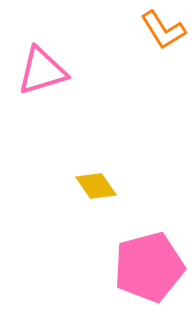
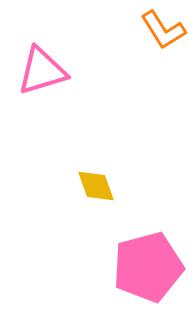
yellow diamond: rotated 15 degrees clockwise
pink pentagon: moved 1 px left
